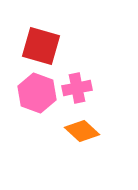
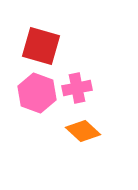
orange diamond: moved 1 px right
